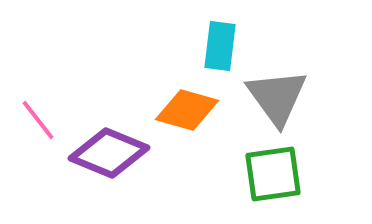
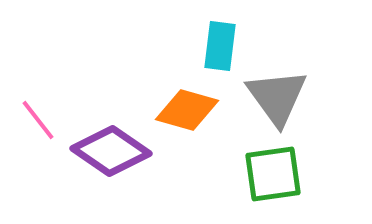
purple diamond: moved 2 px right, 2 px up; rotated 12 degrees clockwise
